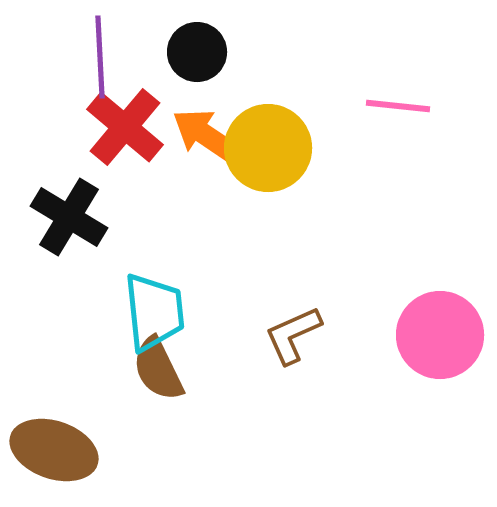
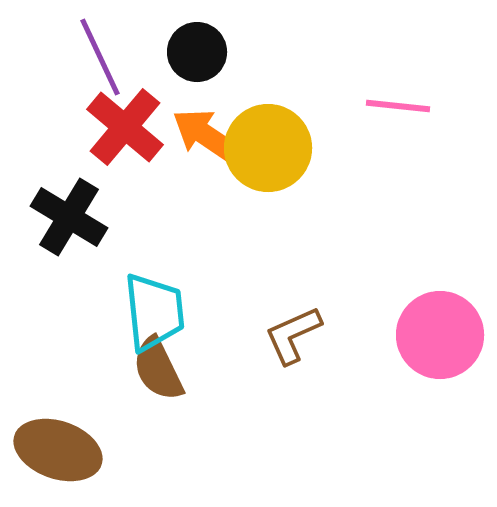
purple line: rotated 22 degrees counterclockwise
brown ellipse: moved 4 px right
